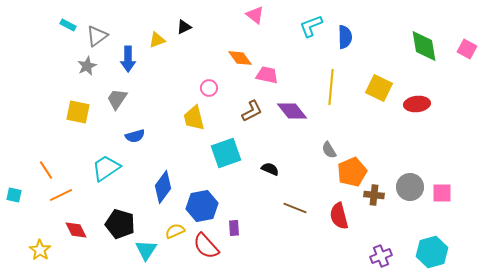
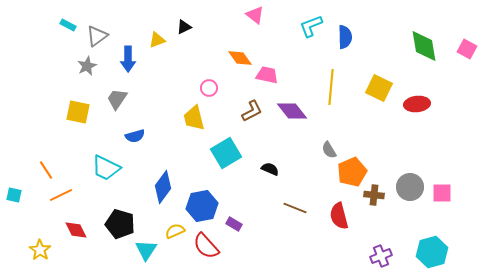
cyan square at (226, 153): rotated 12 degrees counterclockwise
cyan trapezoid at (106, 168): rotated 120 degrees counterclockwise
purple rectangle at (234, 228): moved 4 px up; rotated 56 degrees counterclockwise
